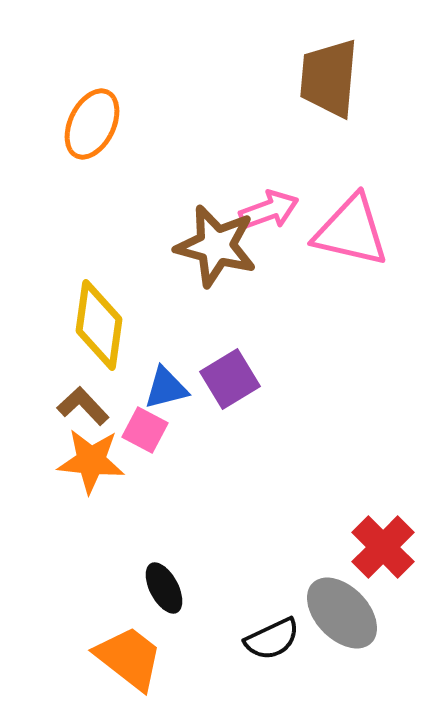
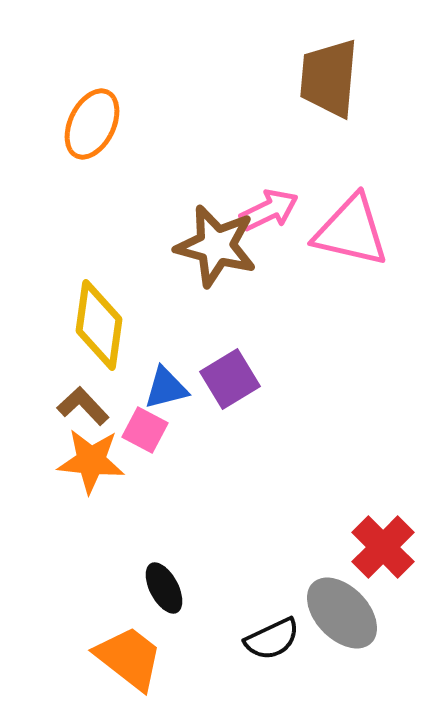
pink arrow: rotated 6 degrees counterclockwise
